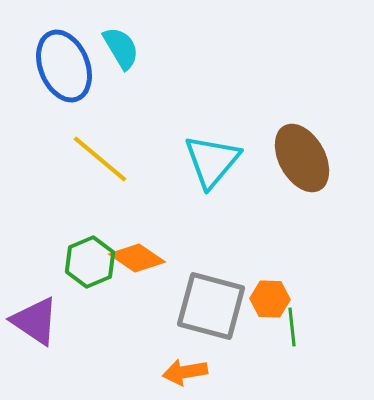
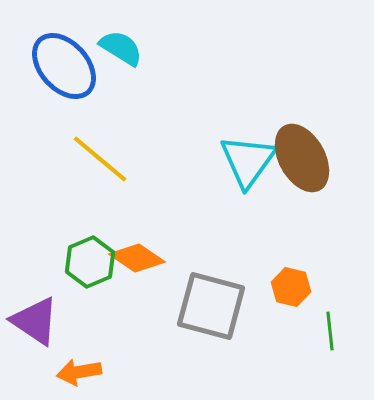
cyan semicircle: rotated 27 degrees counterclockwise
blue ellipse: rotated 20 degrees counterclockwise
cyan triangle: moved 36 px right; rotated 4 degrees counterclockwise
orange hexagon: moved 21 px right, 12 px up; rotated 12 degrees clockwise
green line: moved 38 px right, 4 px down
orange arrow: moved 106 px left
